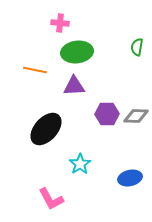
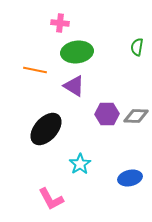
purple triangle: rotated 35 degrees clockwise
